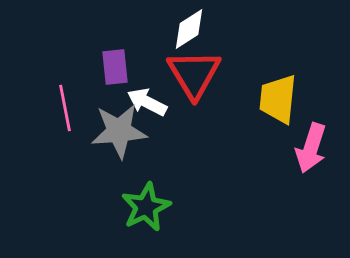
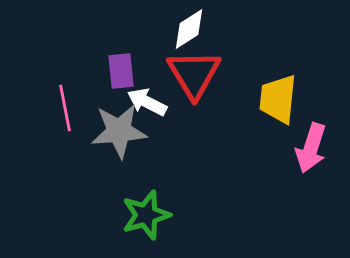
purple rectangle: moved 6 px right, 4 px down
green star: moved 8 px down; rotated 9 degrees clockwise
